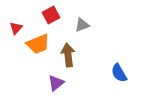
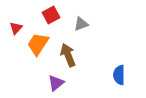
gray triangle: moved 1 px left, 1 px up
orange trapezoid: rotated 145 degrees clockwise
brown arrow: rotated 15 degrees counterclockwise
blue semicircle: moved 2 px down; rotated 30 degrees clockwise
